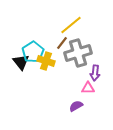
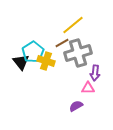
yellow line: moved 2 px right
brown line: rotated 24 degrees clockwise
